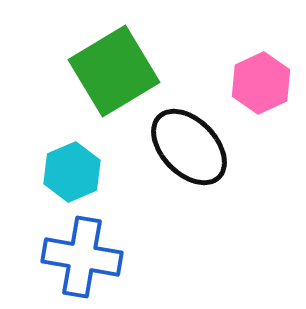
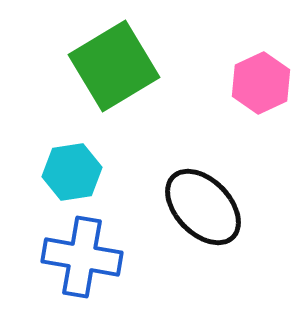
green square: moved 5 px up
black ellipse: moved 14 px right, 60 px down
cyan hexagon: rotated 14 degrees clockwise
